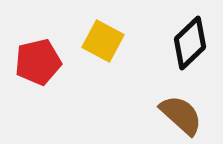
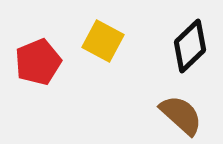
black diamond: moved 3 px down
red pentagon: rotated 9 degrees counterclockwise
